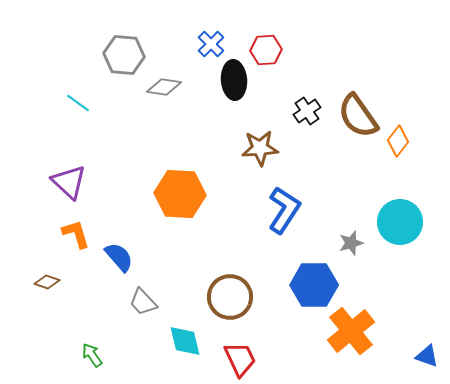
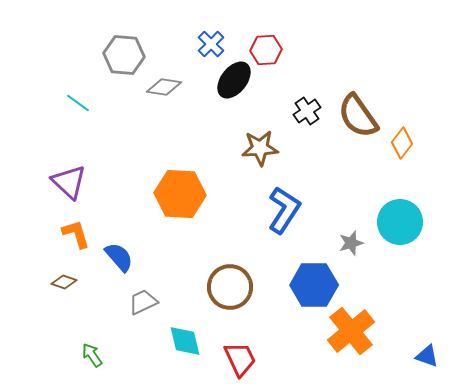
black ellipse: rotated 42 degrees clockwise
orange diamond: moved 4 px right, 2 px down
brown diamond: moved 17 px right
brown circle: moved 10 px up
gray trapezoid: rotated 108 degrees clockwise
